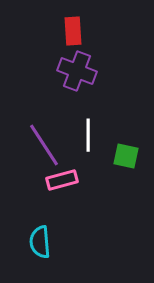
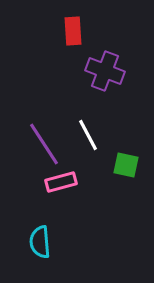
purple cross: moved 28 px right
white line: rotated 28 degrees counterclockwise
purple line: moved 1 px up
green square: moved 9 px down
pink rectangle: moved 1 px left, 2 px down
